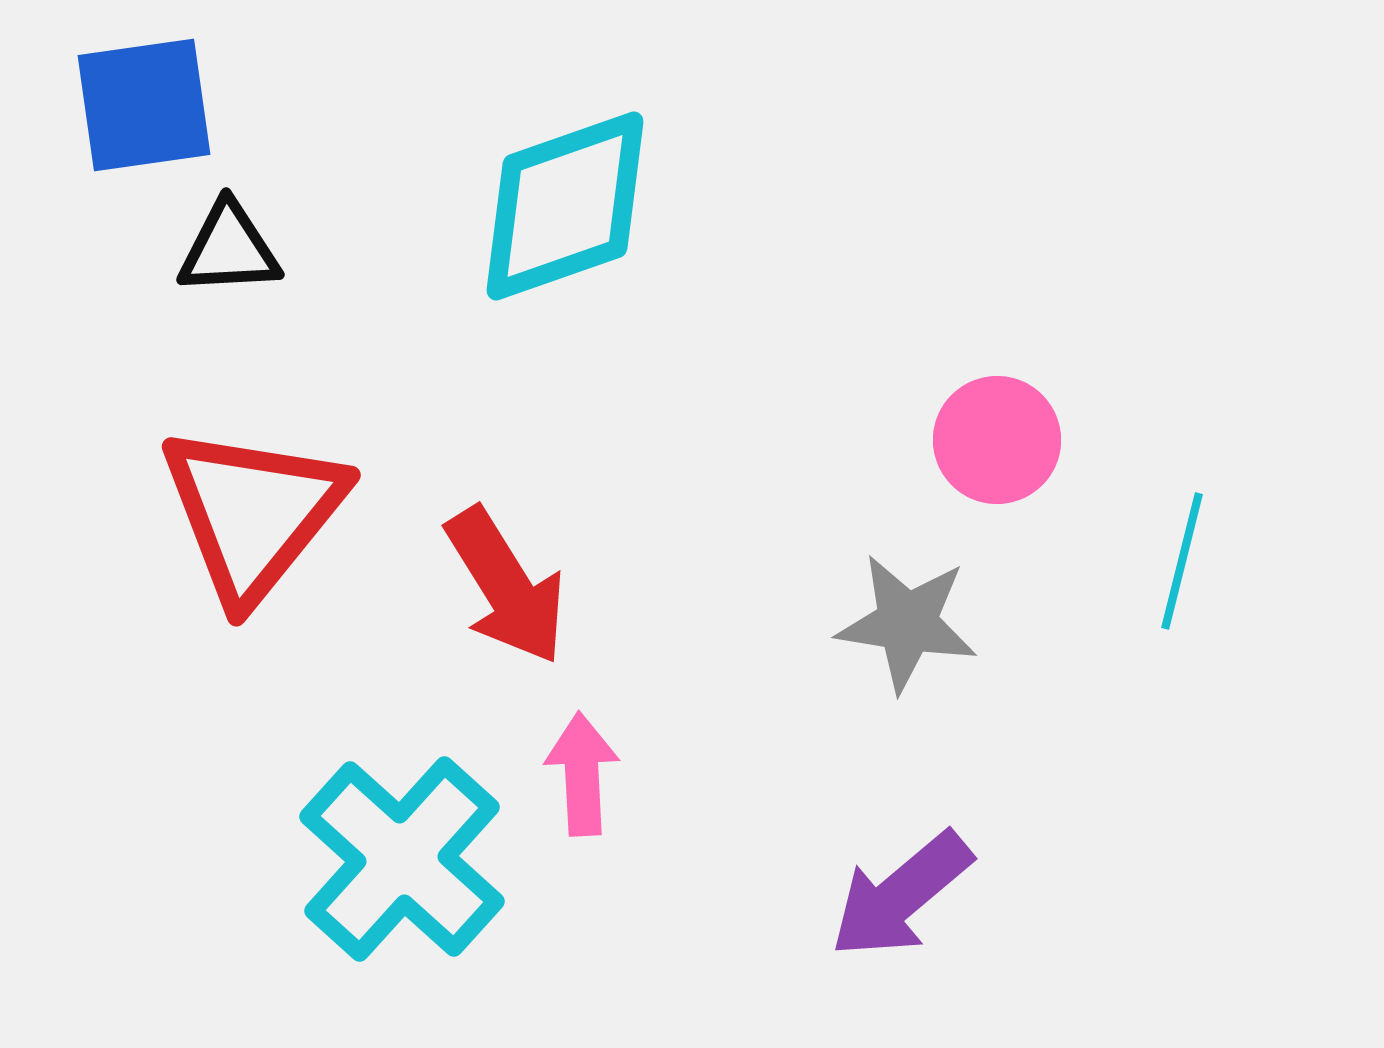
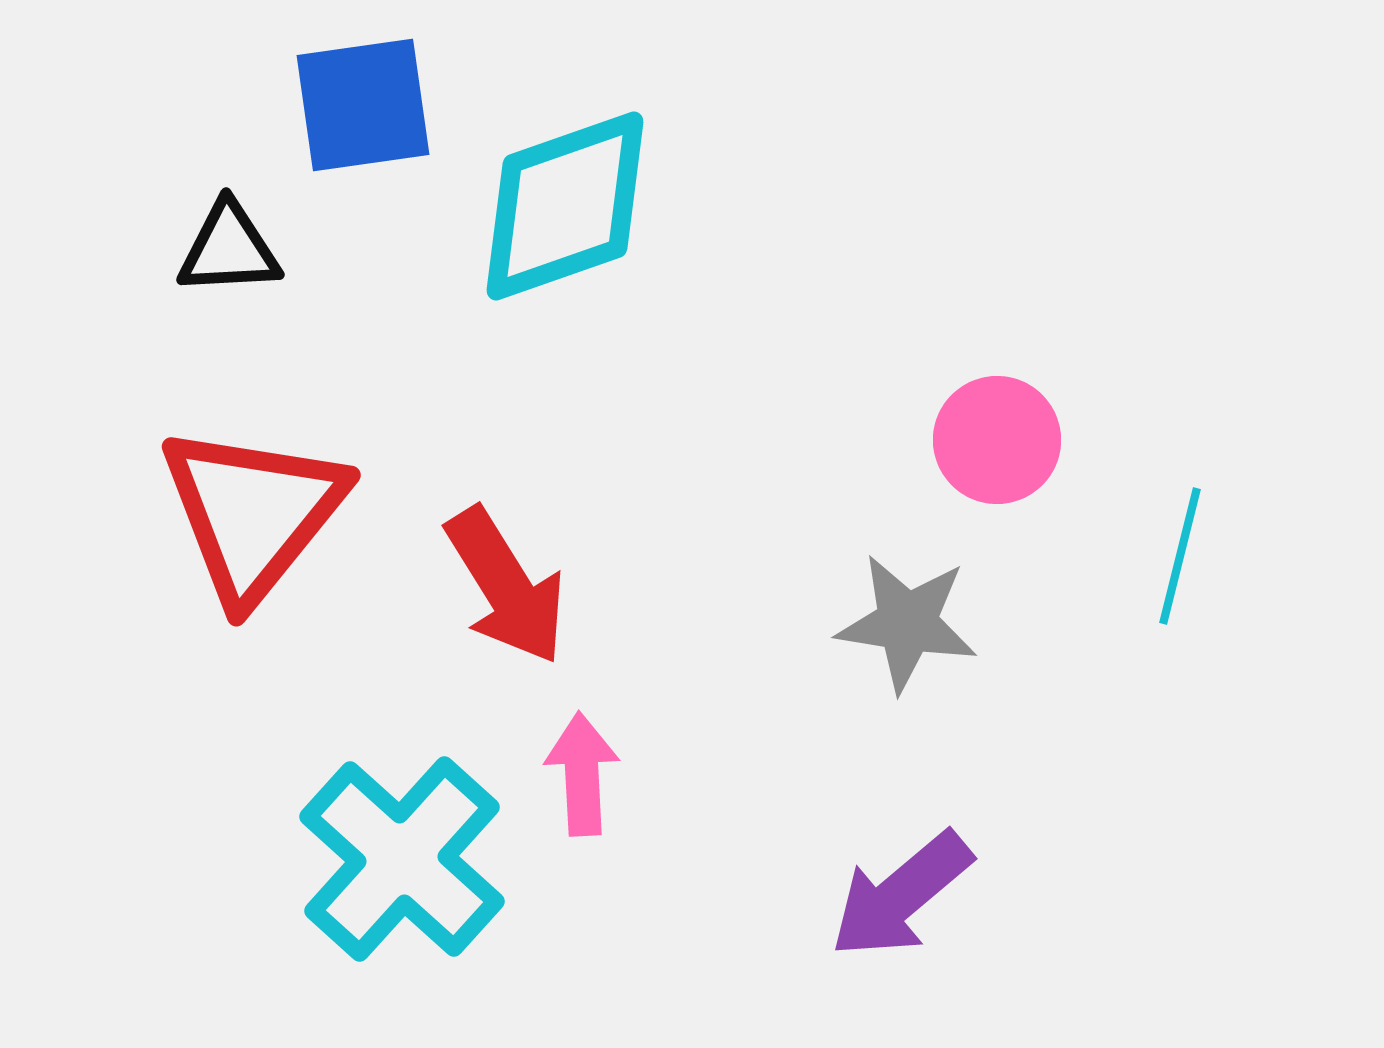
blue square: moved 219 px right
cyan line: moved 2 px left, 5 px up
